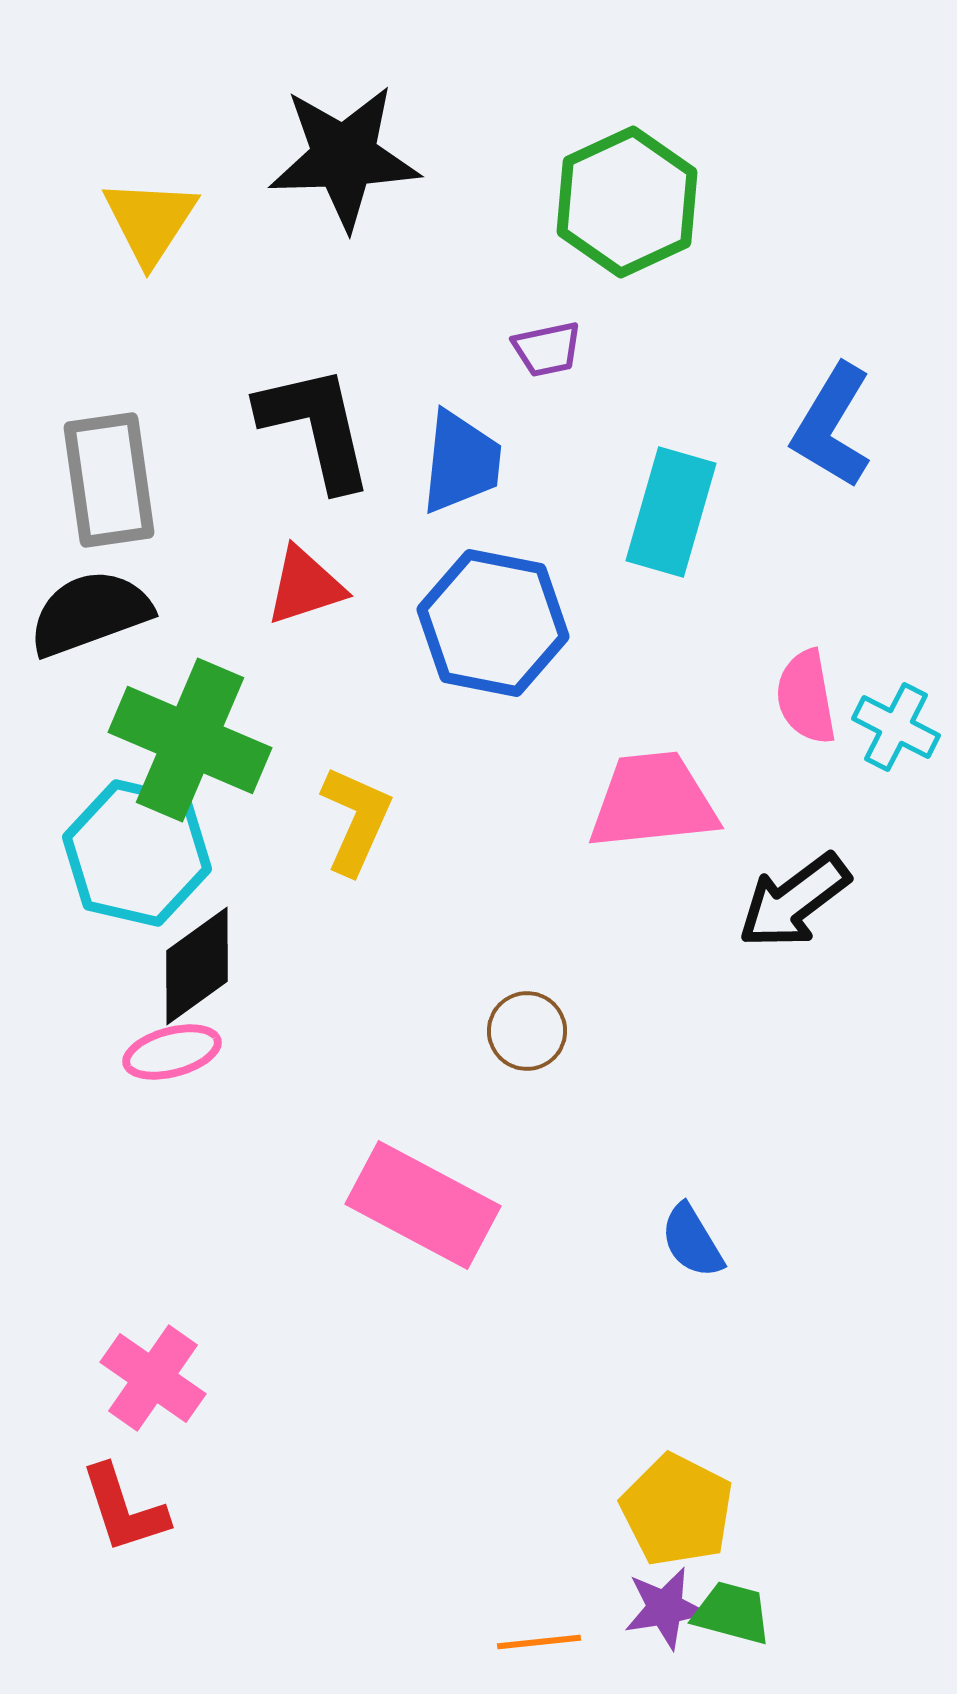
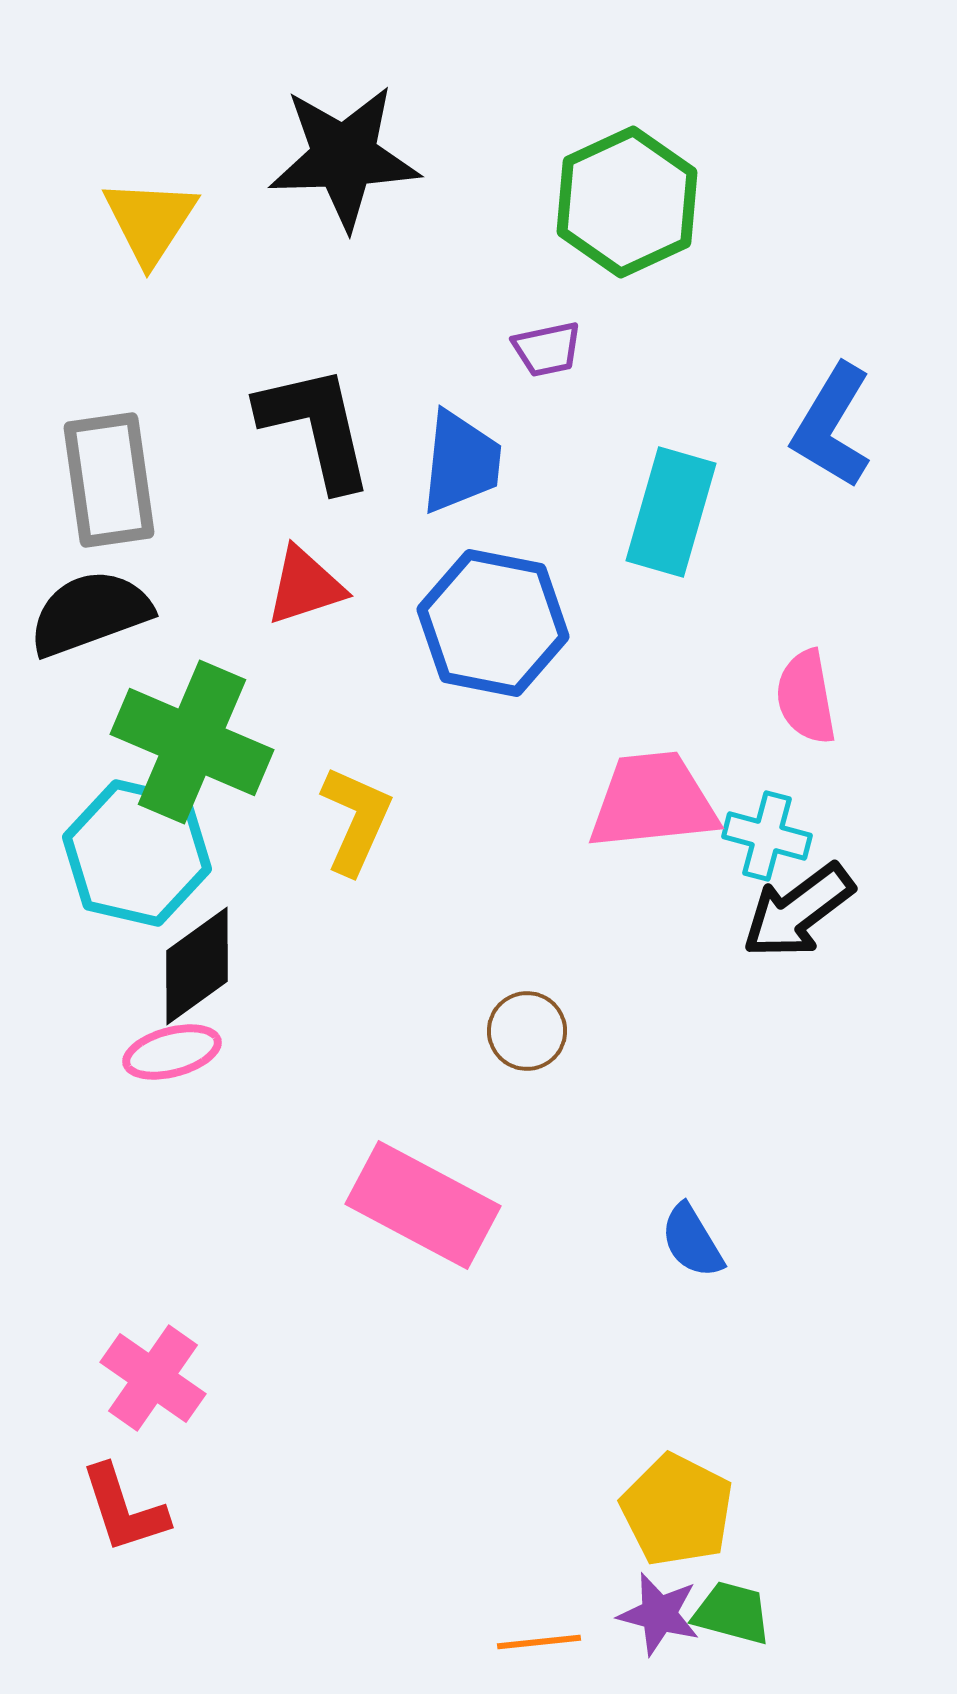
cyan cross: moved 129 px left, 109 px down; rotated 12 degrees counterclockwise
green cross: moved 2 px right, 2 px down
black arrow: moved 4 px right, 10 px down
purple star: moved 6 px left, 6 px down; rotated 24 degrees clockwise
